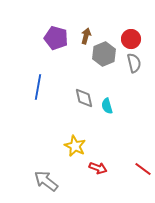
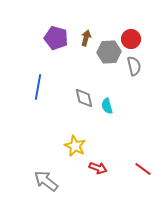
brown arrow: moved 2 px down
gray hexagon: moved 5 px right, 2 px up; rotated 20 degrees clockwise
gray semicircle: moved 3 px down
